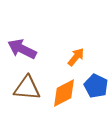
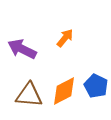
orange arrow: moved 11 px left, 19 px up
brown triangle: moved 2 px right, 7 px down
orange diamond: moved 2 px up
